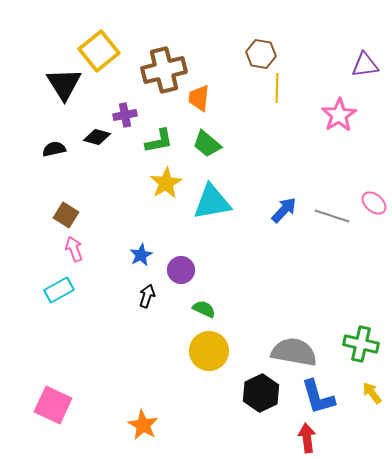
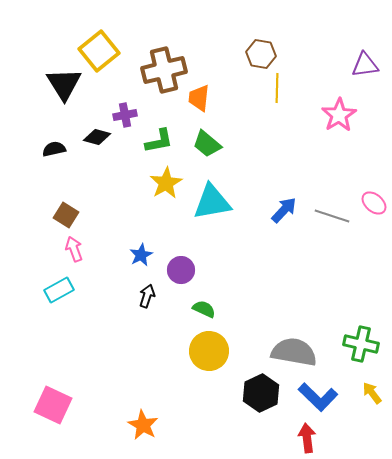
blue L-shape: rotated 30 degrees counterclockwise
